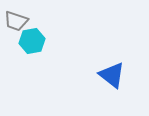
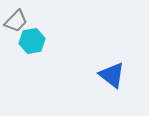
gray trapezoid: rotated 65 degrees counterclockwise
